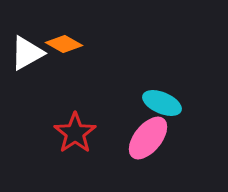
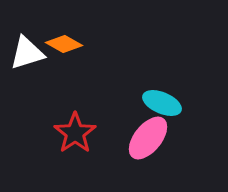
white triangle: rotated 12 degrees clockwise
